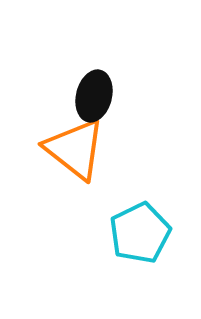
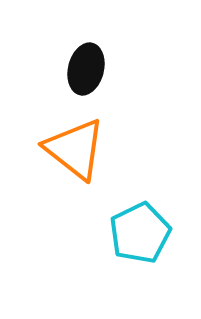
black ellipse: moved 8 px left, 27 px up
